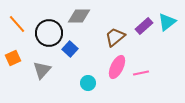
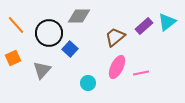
orange line: moved 1 px left, 1 px down
